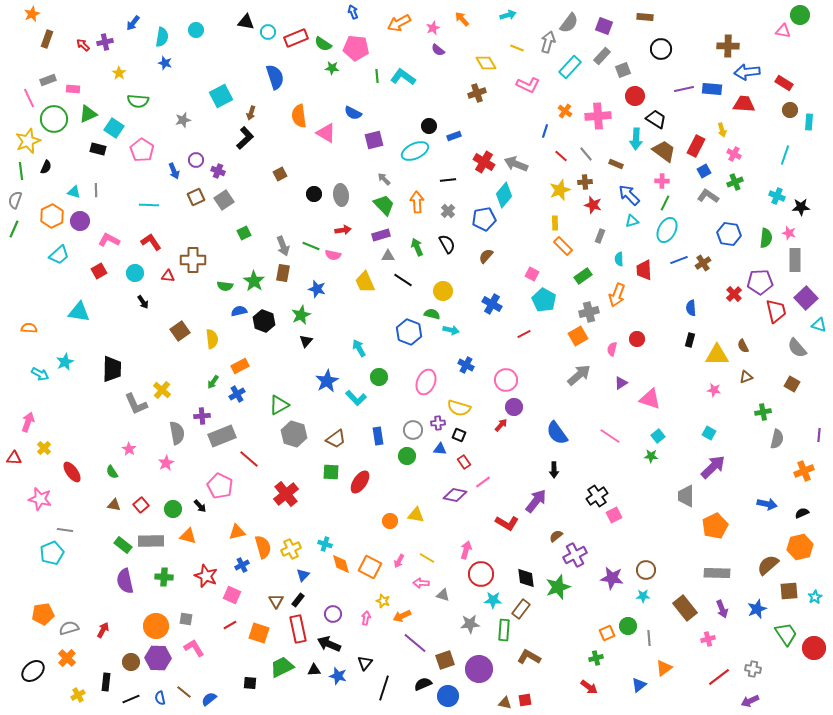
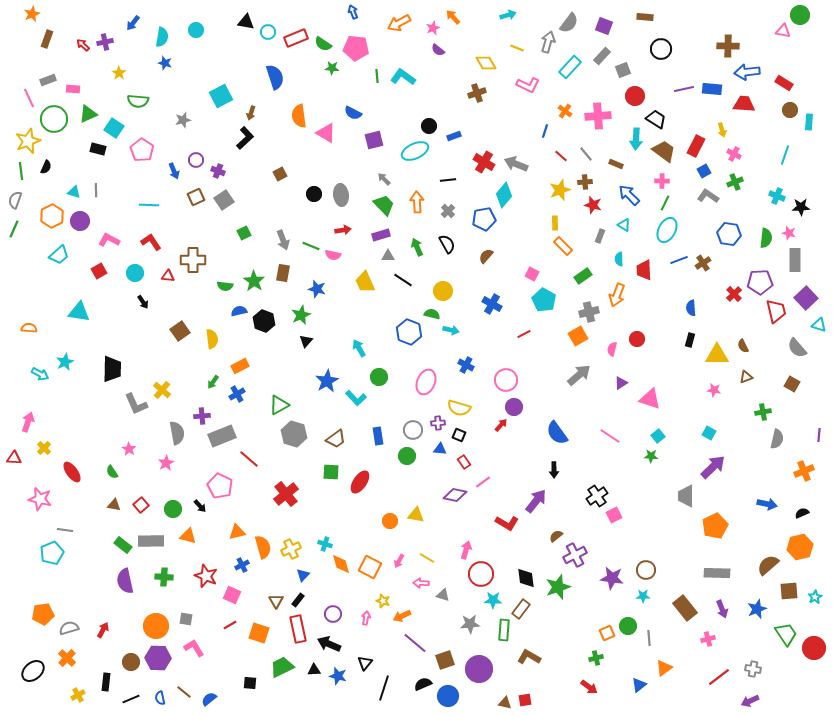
orange arrow at (462, 19): moved 9 px left, 2 px up
cyan triangle at (632, 221): moved 8 px left, 4 px down; rotated 48 degrees clockwise
gray arrow at (283, 246): moved 6 px up
